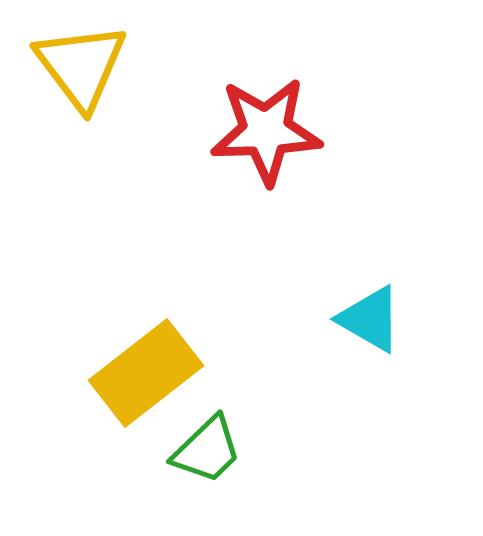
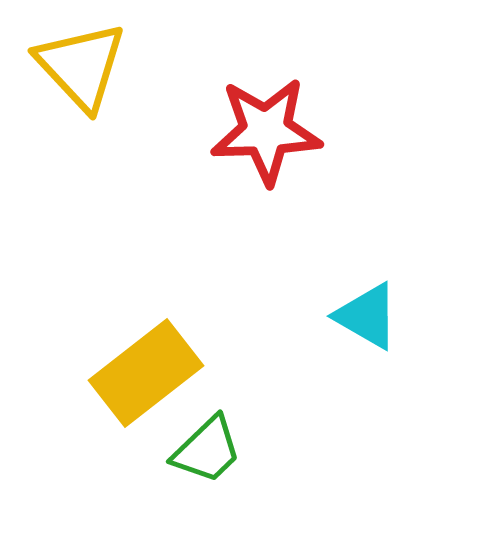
yellow triangle: rotated 6 degrees counterclockwise
cyan triangle: moved 3 px left, 3 px up
